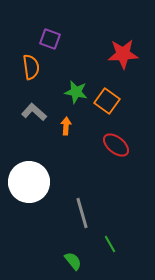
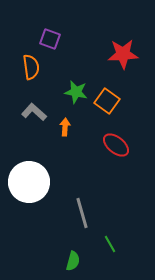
orange arrow: moved 1 px left, 1 px down
green semicircle: rotated 54 degrees clockwise
